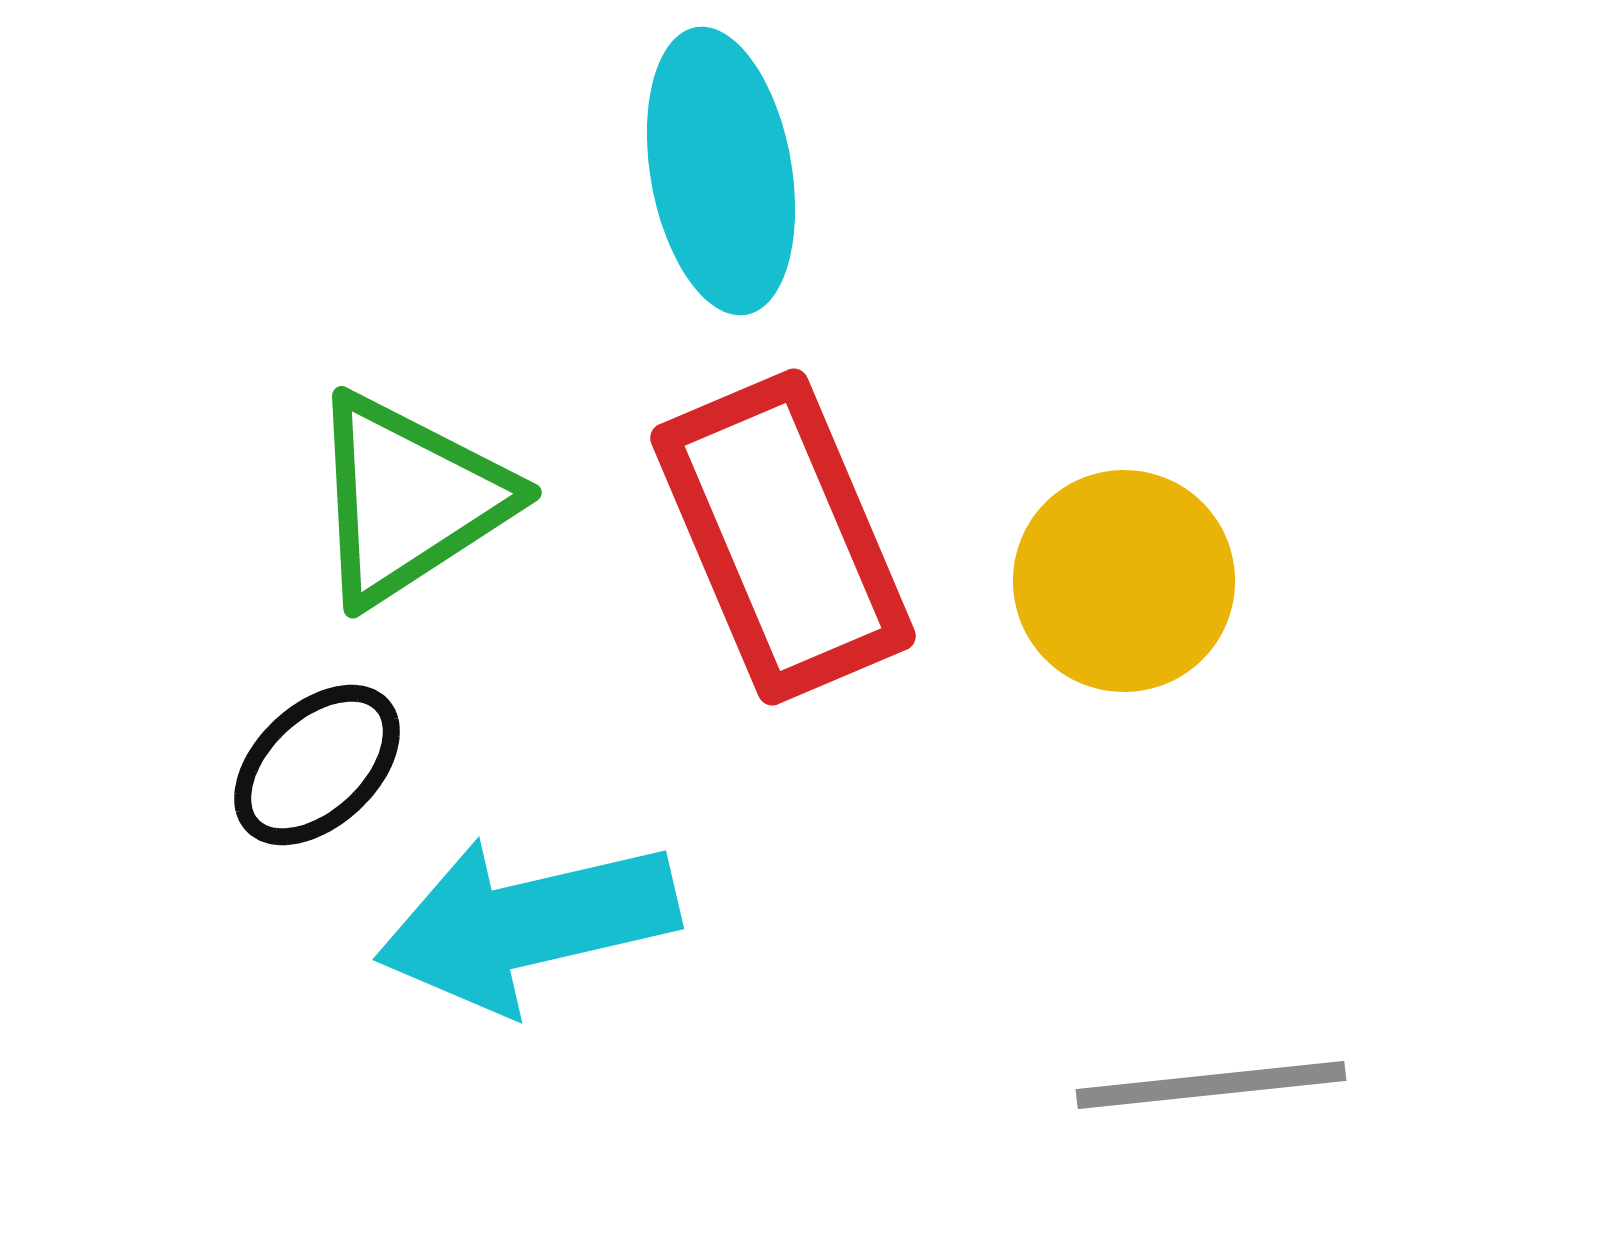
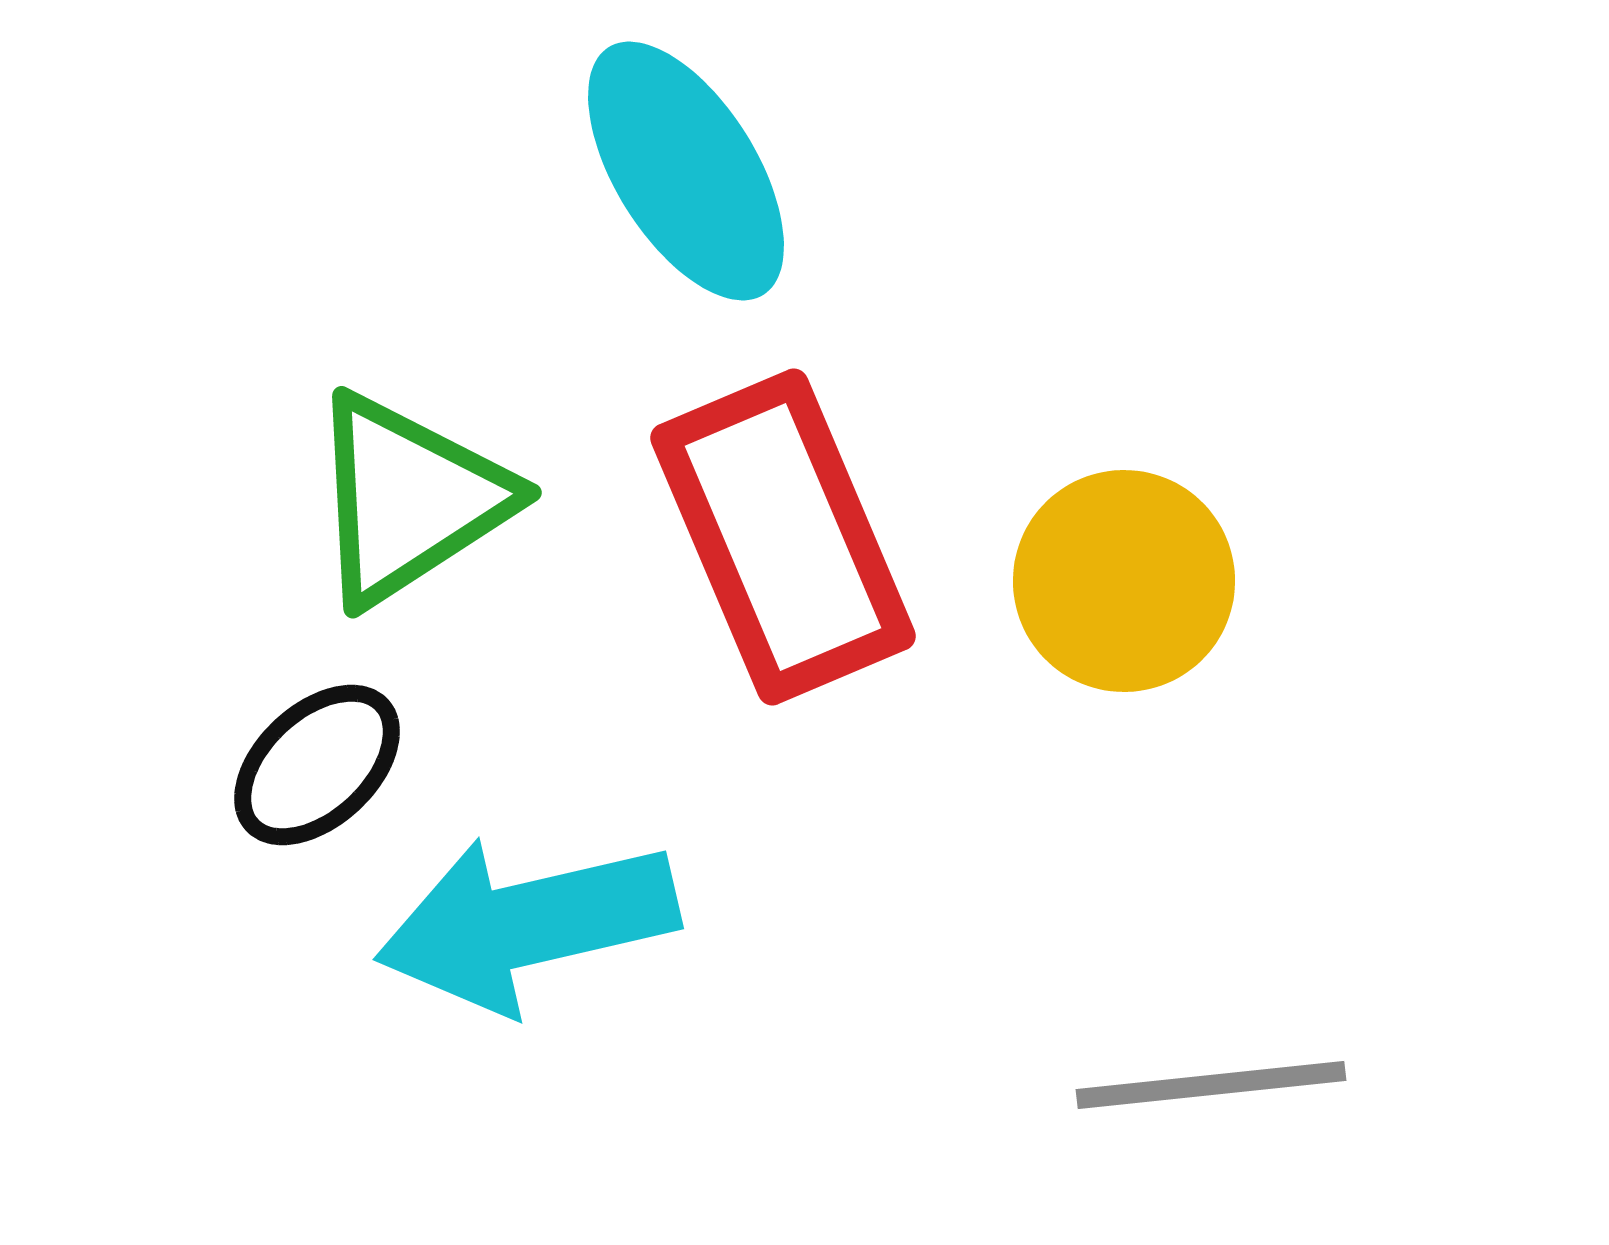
cyan ellipse: moved 35 px left; rotated 22 degrees counterclockwise
